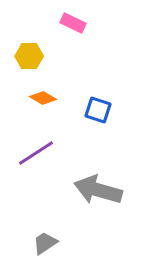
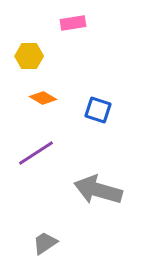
pink rectangle: rotated 35 degrees counterclockwise
